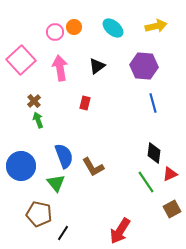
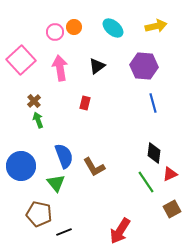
brown L-shape: moved 1 px right
black line: moved 1 px right, 1 px up; rotated 35 degrees clockwise
